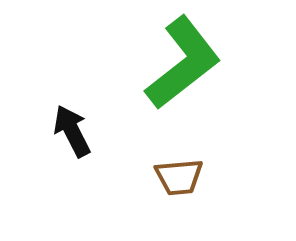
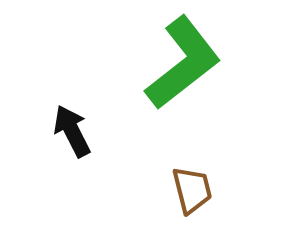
brown trapezoid: moved 13 px right, 13 px down; rotated 99 degrees counterclockwise
